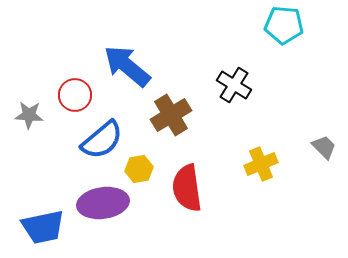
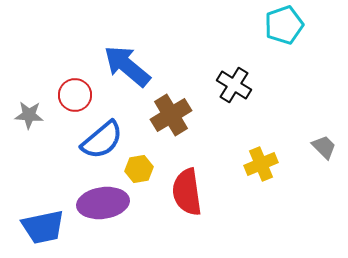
cyan pentagon: rotated 24 degrees counterclockwise
red semicircle: moved 4 px down
